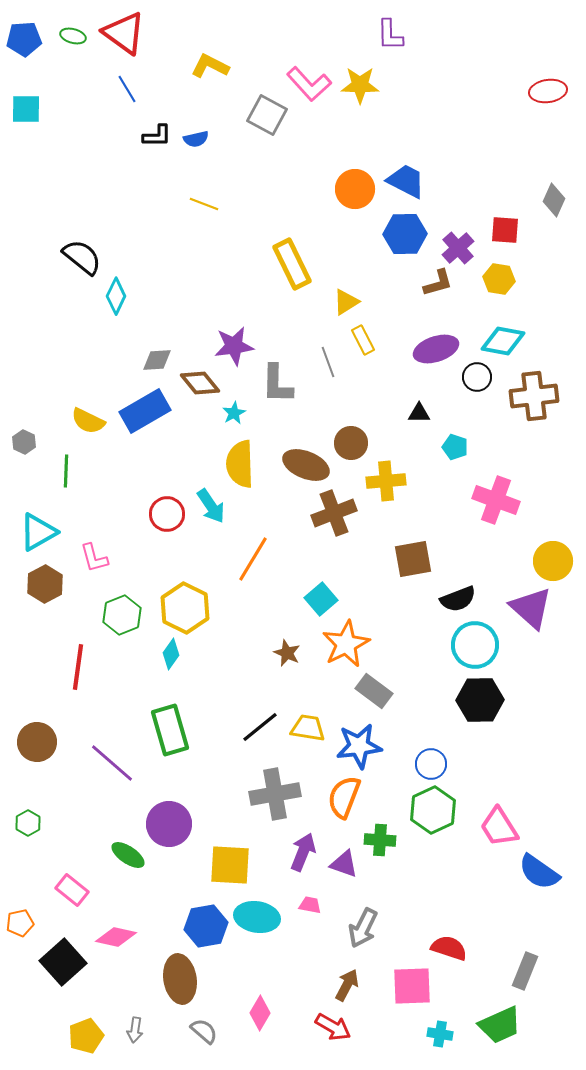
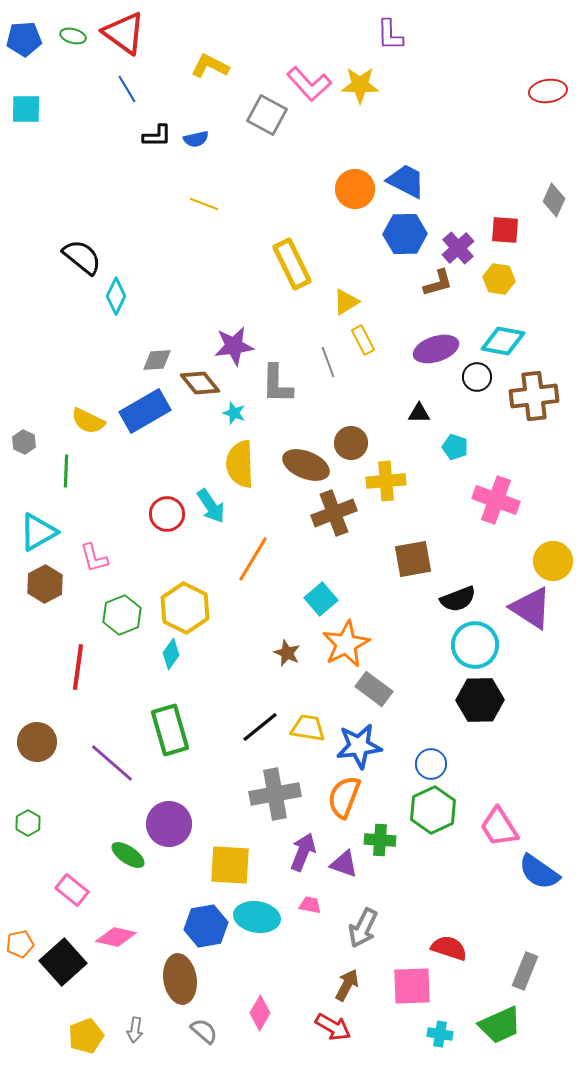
cyan star at (234, 413): rotated 25 degrees counterclockwise
purple triangle at (531, 608): rotated 9 degrees counterclockwise
gray rectangle at (374, 691): moved 2 px up
orange pentagon at (20, 923): moved 21 px down
